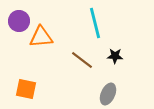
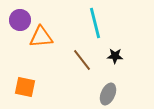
purple circle: moved 1 px right, 1 px up
brown line: rotated 15 degrees clockwise
orange square: moved 1 px left, 2 px up
